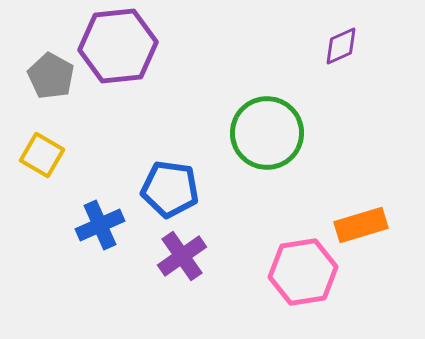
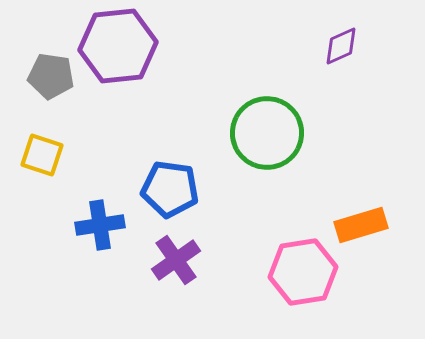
gray pentagon: rotated 21 degrees counterclockwise
yellow square: rotated 12 degrees counterclockwise
blue cross: rotated 15 degrees clockwise
purple cross: moved 6 px left, 4 px down
